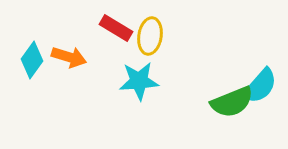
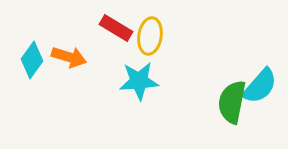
green semicircle: rotated 123 degrees clockwise
